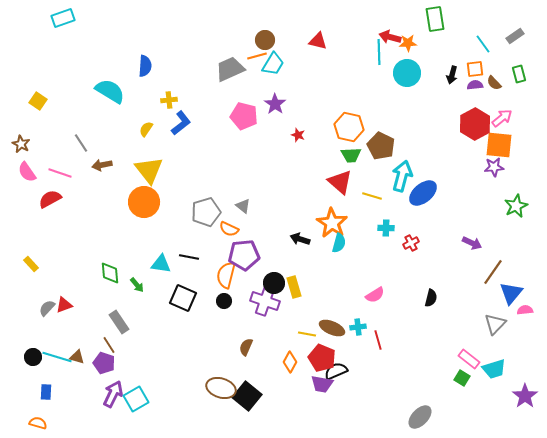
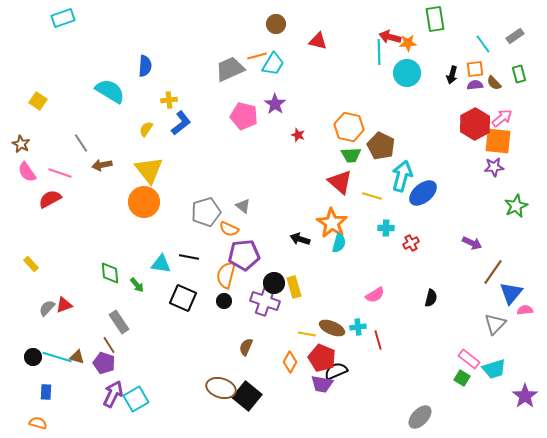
brown circle at (265, 40): moved 11 px right, 16 px up
orange square at (499, 145): moved 1 px left, 4 px up
